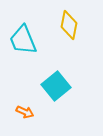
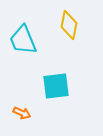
cyan square: rotated 32 degrees clockwise
orange arrow: moved 3 px left, 1 px down
